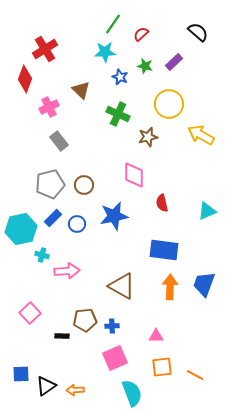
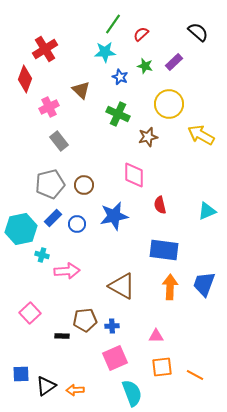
red semicircle at (162, 203): moved 2 px left, 2 px down
